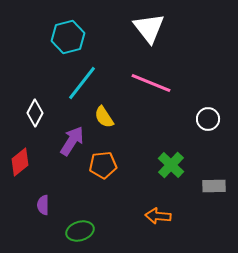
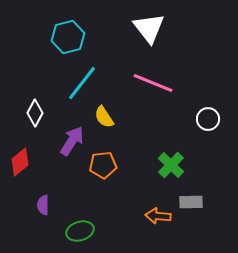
pink line: moved 2 px right
gray rectangle: moved 23 px left, 16 px down
